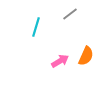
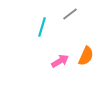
cyan line: moved 6 px right
